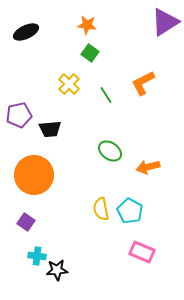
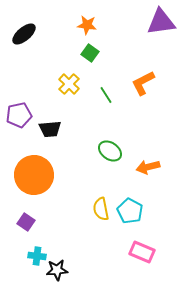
purple triangle: moved 4 px left; rotated 24 degrees clockwise
black ellipse: moved 2 px left, 2 px down; rotated 15 degrees counterclockwise
